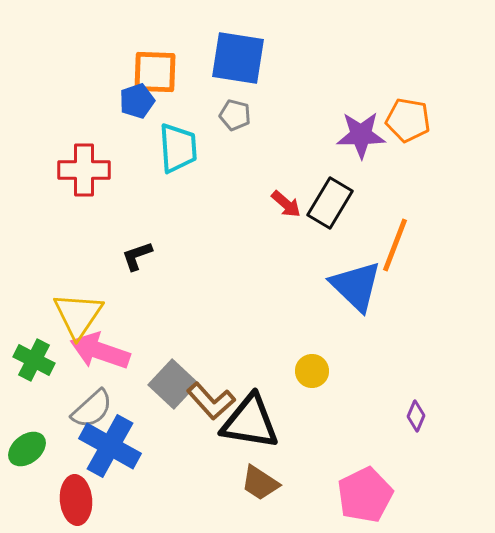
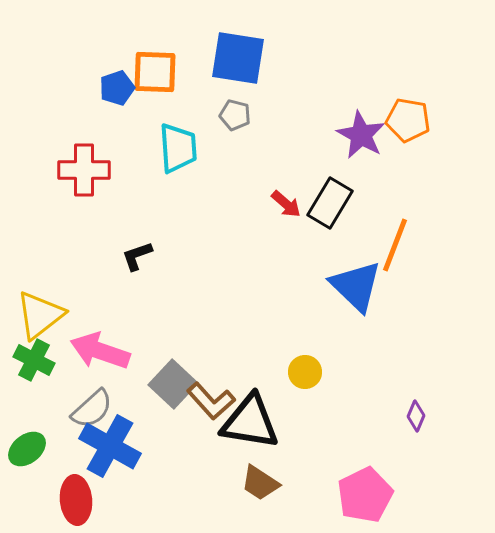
blue pentagon: moved 20 px left, 13 px up
purple star: rotated 30 degrees clockwise
yellow triangle: moved 38 px left; rotated 18 degrees clockwise
yellow circle: moved 7 px left, 1 px down
